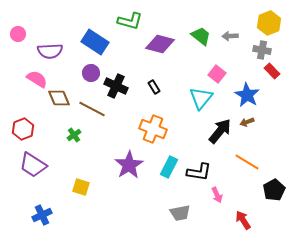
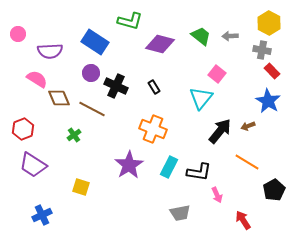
yellow hexagon: rotated 10 degrees counterclockwise
blue star: moved 21 px right, 6 px down
brown arrow: moved 1 px right, 4 px down
